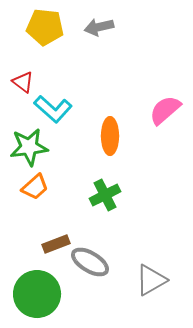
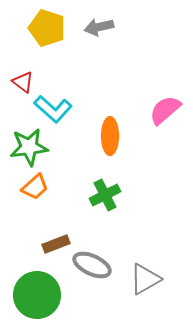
yellow pentagon: moved 2 px right, 1 px down; rotated 12 degrees clockwise
gray ellipse: moved 2 px right, 3 px down; rotated 6 degrees counterclockwise
gray triangle: moved 6 px left, 1 px up
green circle: moved 1 px down
